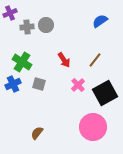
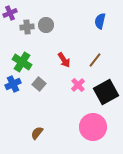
blue semicircle: rotated 42 degrees counterclockwise
gray square: rotated 24 degrees clockwise
black square: moved 1 px right, 1 px up
